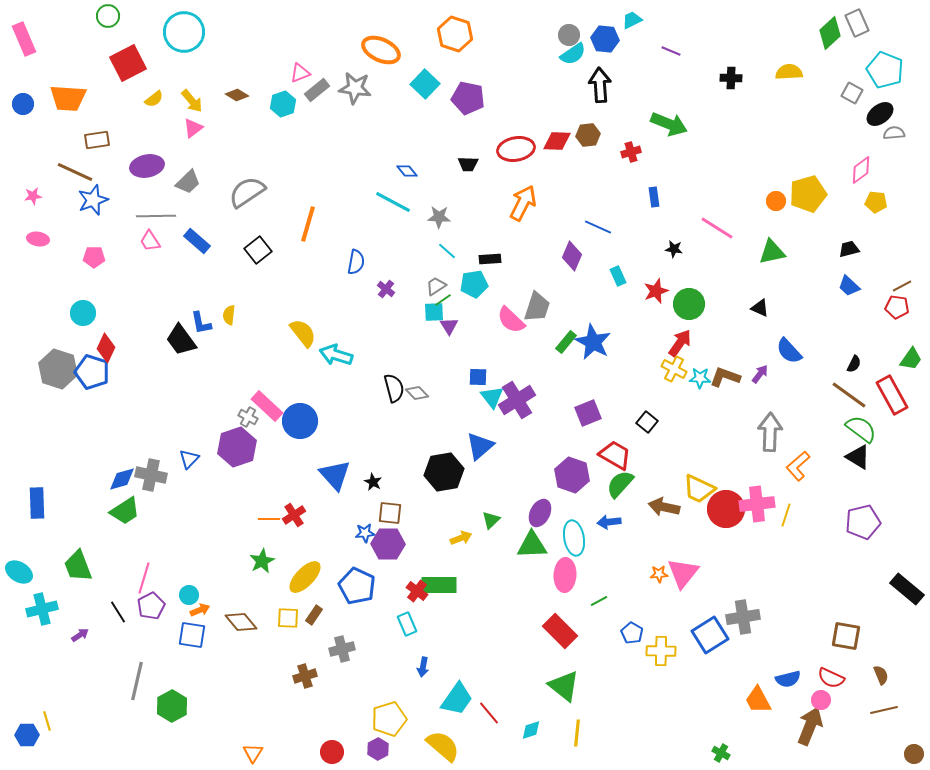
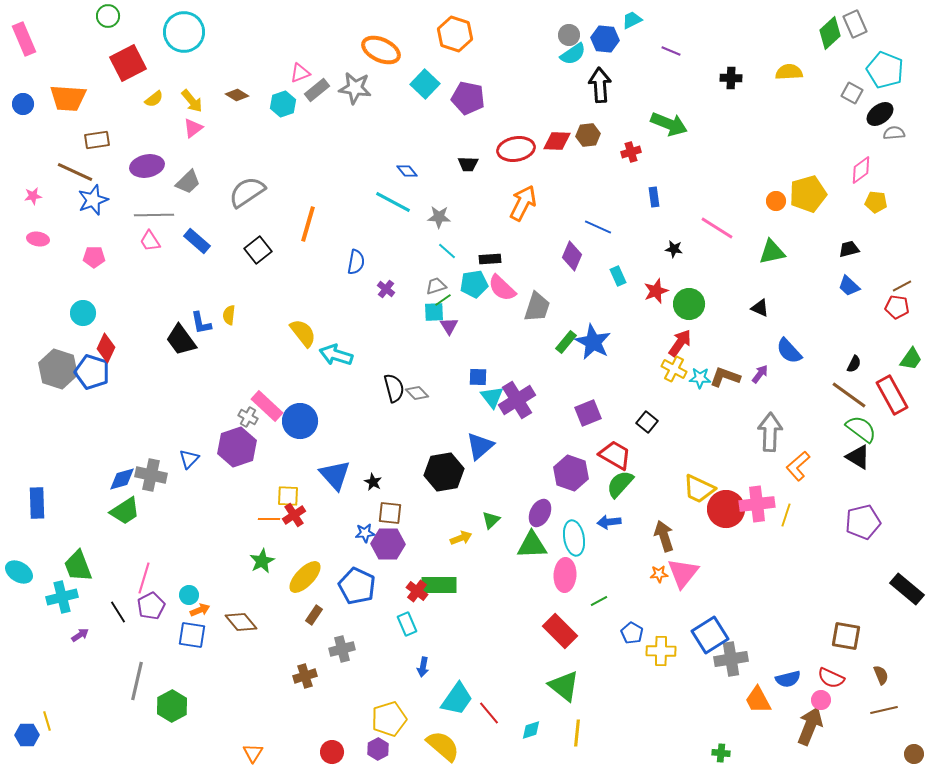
gray rectangle at (857, 23): moved 2 px left, 1 px down
gray line at (156, 216): moved 2 px left, 1 px up
gray trapezoid at (436, 286): rotated 15 degrees clockwise
pink semicircle at (511, 320): moved 9 px left, 32 px up
purple hexagon at (572, 475): moved 1 px left, 2 px up
brown arrow at (664, 507): moved 29 px down; rotated 60 degrees clockwise
cyan cross at (42, 609): moved 20 px right, 12 px up
gray cross at (743, 617): moved 12 px left, 42 px down
yellow square at (288, 618): moved 122 px up
green cross at (721, 753): rotated 24 degrees counterclockwise
